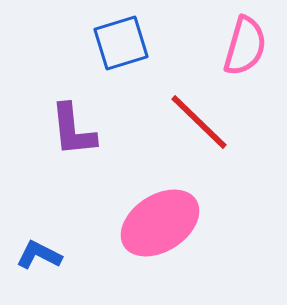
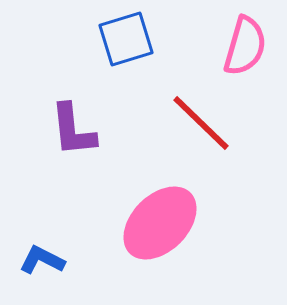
blue square: moved 5 px right, 4 px up
red line: moved 2 px right, 1 px down
pink ellipse: rotated 12 degrees counterclockwise
blue L-shape: moved 3 px right, 5 px down
